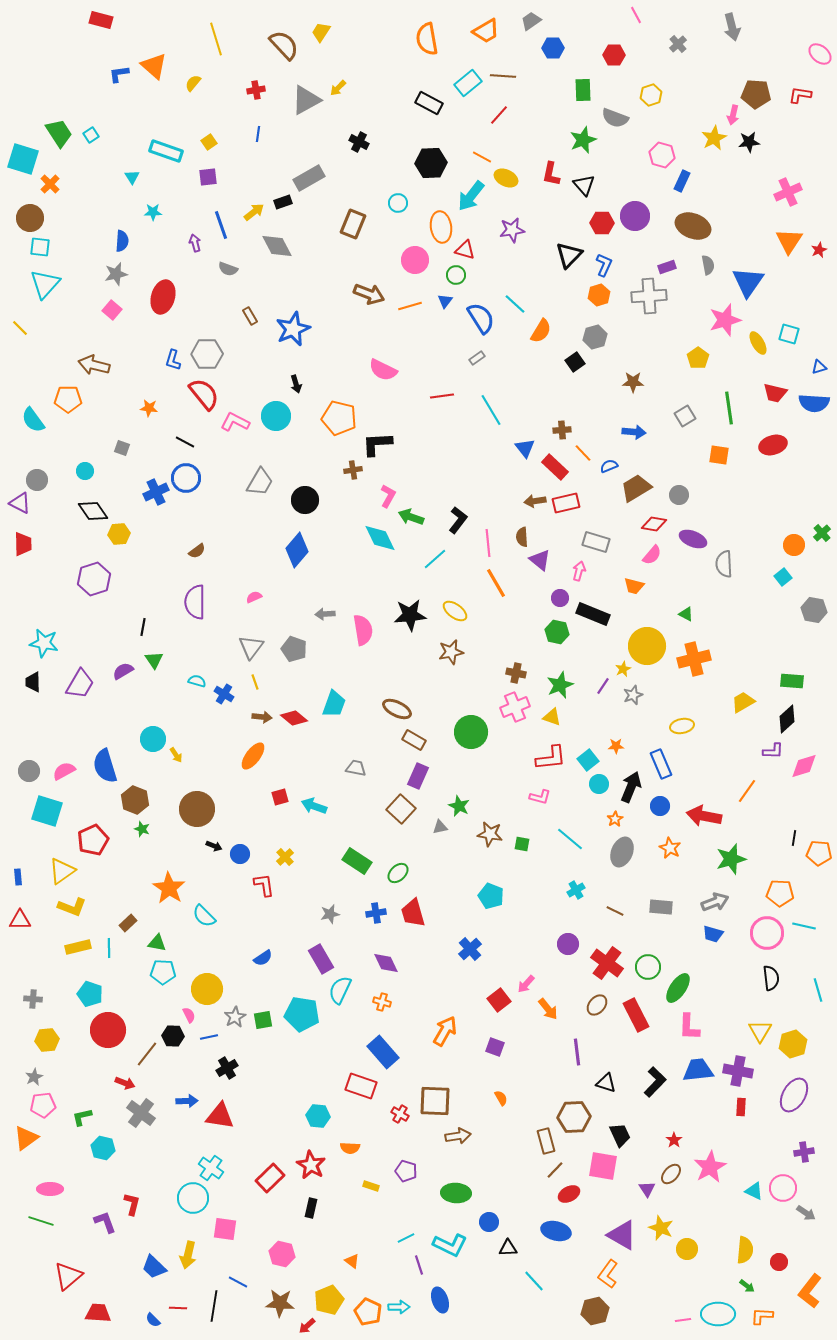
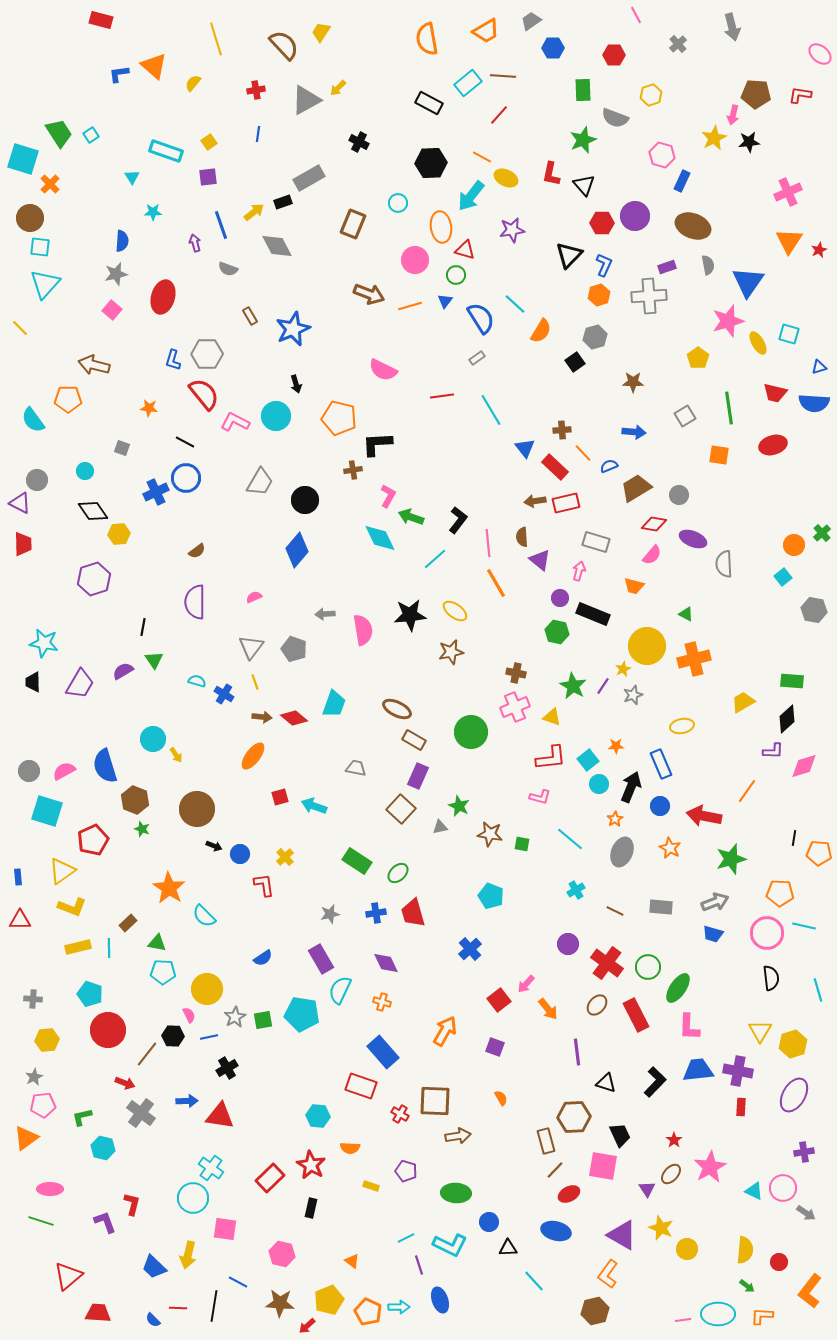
pink star at (725, 320): moved 3 px right, 1 px down
green star at (560, 685): moved 13 px right, 1 px down; rotated 20 degrees counterclockwise
